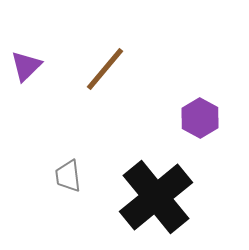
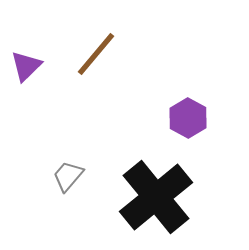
brown line: moved 9 px left, 15 px up
purple hexagon: moved 12 px left
gray trapezoid: rotated 48 degrees clockwise
